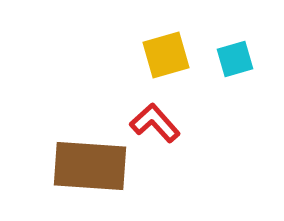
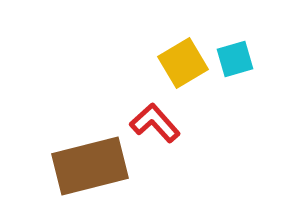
yellow square: moved 17 px right, 8 px down; rotated 15 degrees counterclockwise
brown rectangle: rotated 18 degrees counterclockwise
